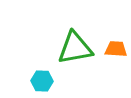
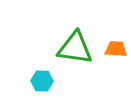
green triangle: rotated 18 degrees clockwise
